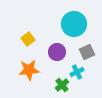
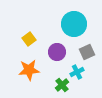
yellow square: moved 1 px right
